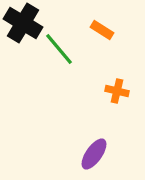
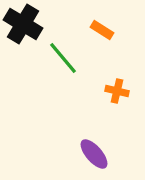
black cross: moved 1 px down
green line: moved 4 px right, 9 px down
purple ellipse: rotated 76 degrees counterclockwise
